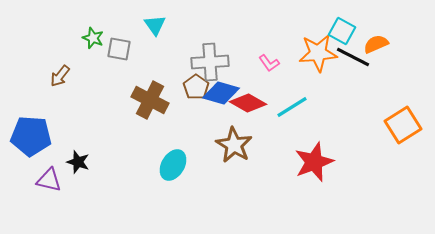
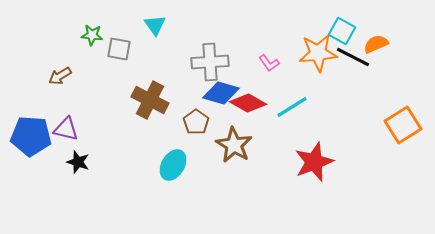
green star: moved 1 px left, 3 px up; rotated 15 degrees counterclockwise
brown arrow: rotated 20 degrees clockwise
brown pentagon: moved 35 px down
purple triangle: moved 17 px right, 51 px up
